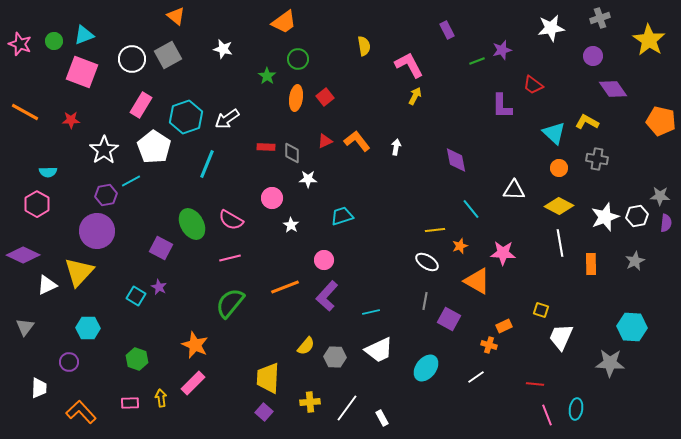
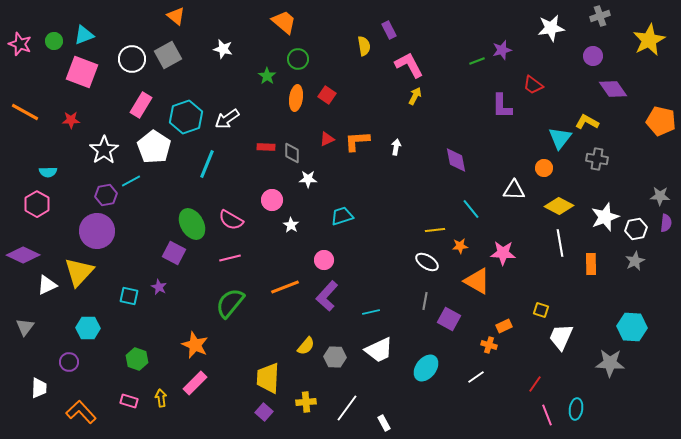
gray cross at (600, 18): moved 2 px up
orange trapezoid at (284, 22): rotated 104 degrees counterclockwise
purple rectangle at (447, 30): moved 58 px left
yellow star at (649, 40): rotated 12 degrees clockwise
red square at (325, 97): moved 2 px right, 2 px up; rotated 18 degrees counterclockwise
cyan triangle at (554, 133): moved 6 px right, 5 px down; rotated 25 degrees clockwise
red triangle at (325, 141): moved 2 px right, 2 px up
orange L-shape at (357, 141): rotated 56 degrees counterclockwise
orange circle at (559, 168): moved 15 px left
pink circle at (272, 198): moved 2 px down
white hexagon at (637, 216): moved 1 px left, 13 px down
orange star at (460, 246): rotated 14 degrees clockwise
purple square at (161, 248): moved 13 px right, 5 px down
cyan square at (136, 296): moved 7 px left; rotated 18 degrees counterclockwise
pink rectangle at (193, 383): moved 2 px right
red line at (535, 384): rotated 60 degrees counterclockwise
yellow cross at (310, 402): moved 4 px left
pink rectangle at (130, 403): moved 1 px left, 2 px up; rotated 18 degrees clockwise
white rectangle at (382, 418): moved 2 px right, 5 px down
